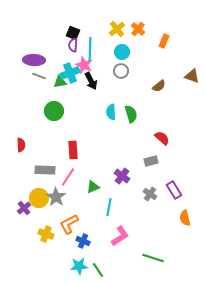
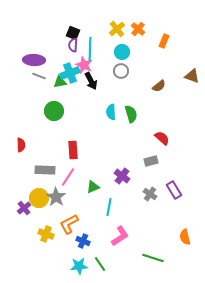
orange semicircle at (185, 218): moved 19 px down
green line at (98, 270): moved 2 px right, 6 px up
